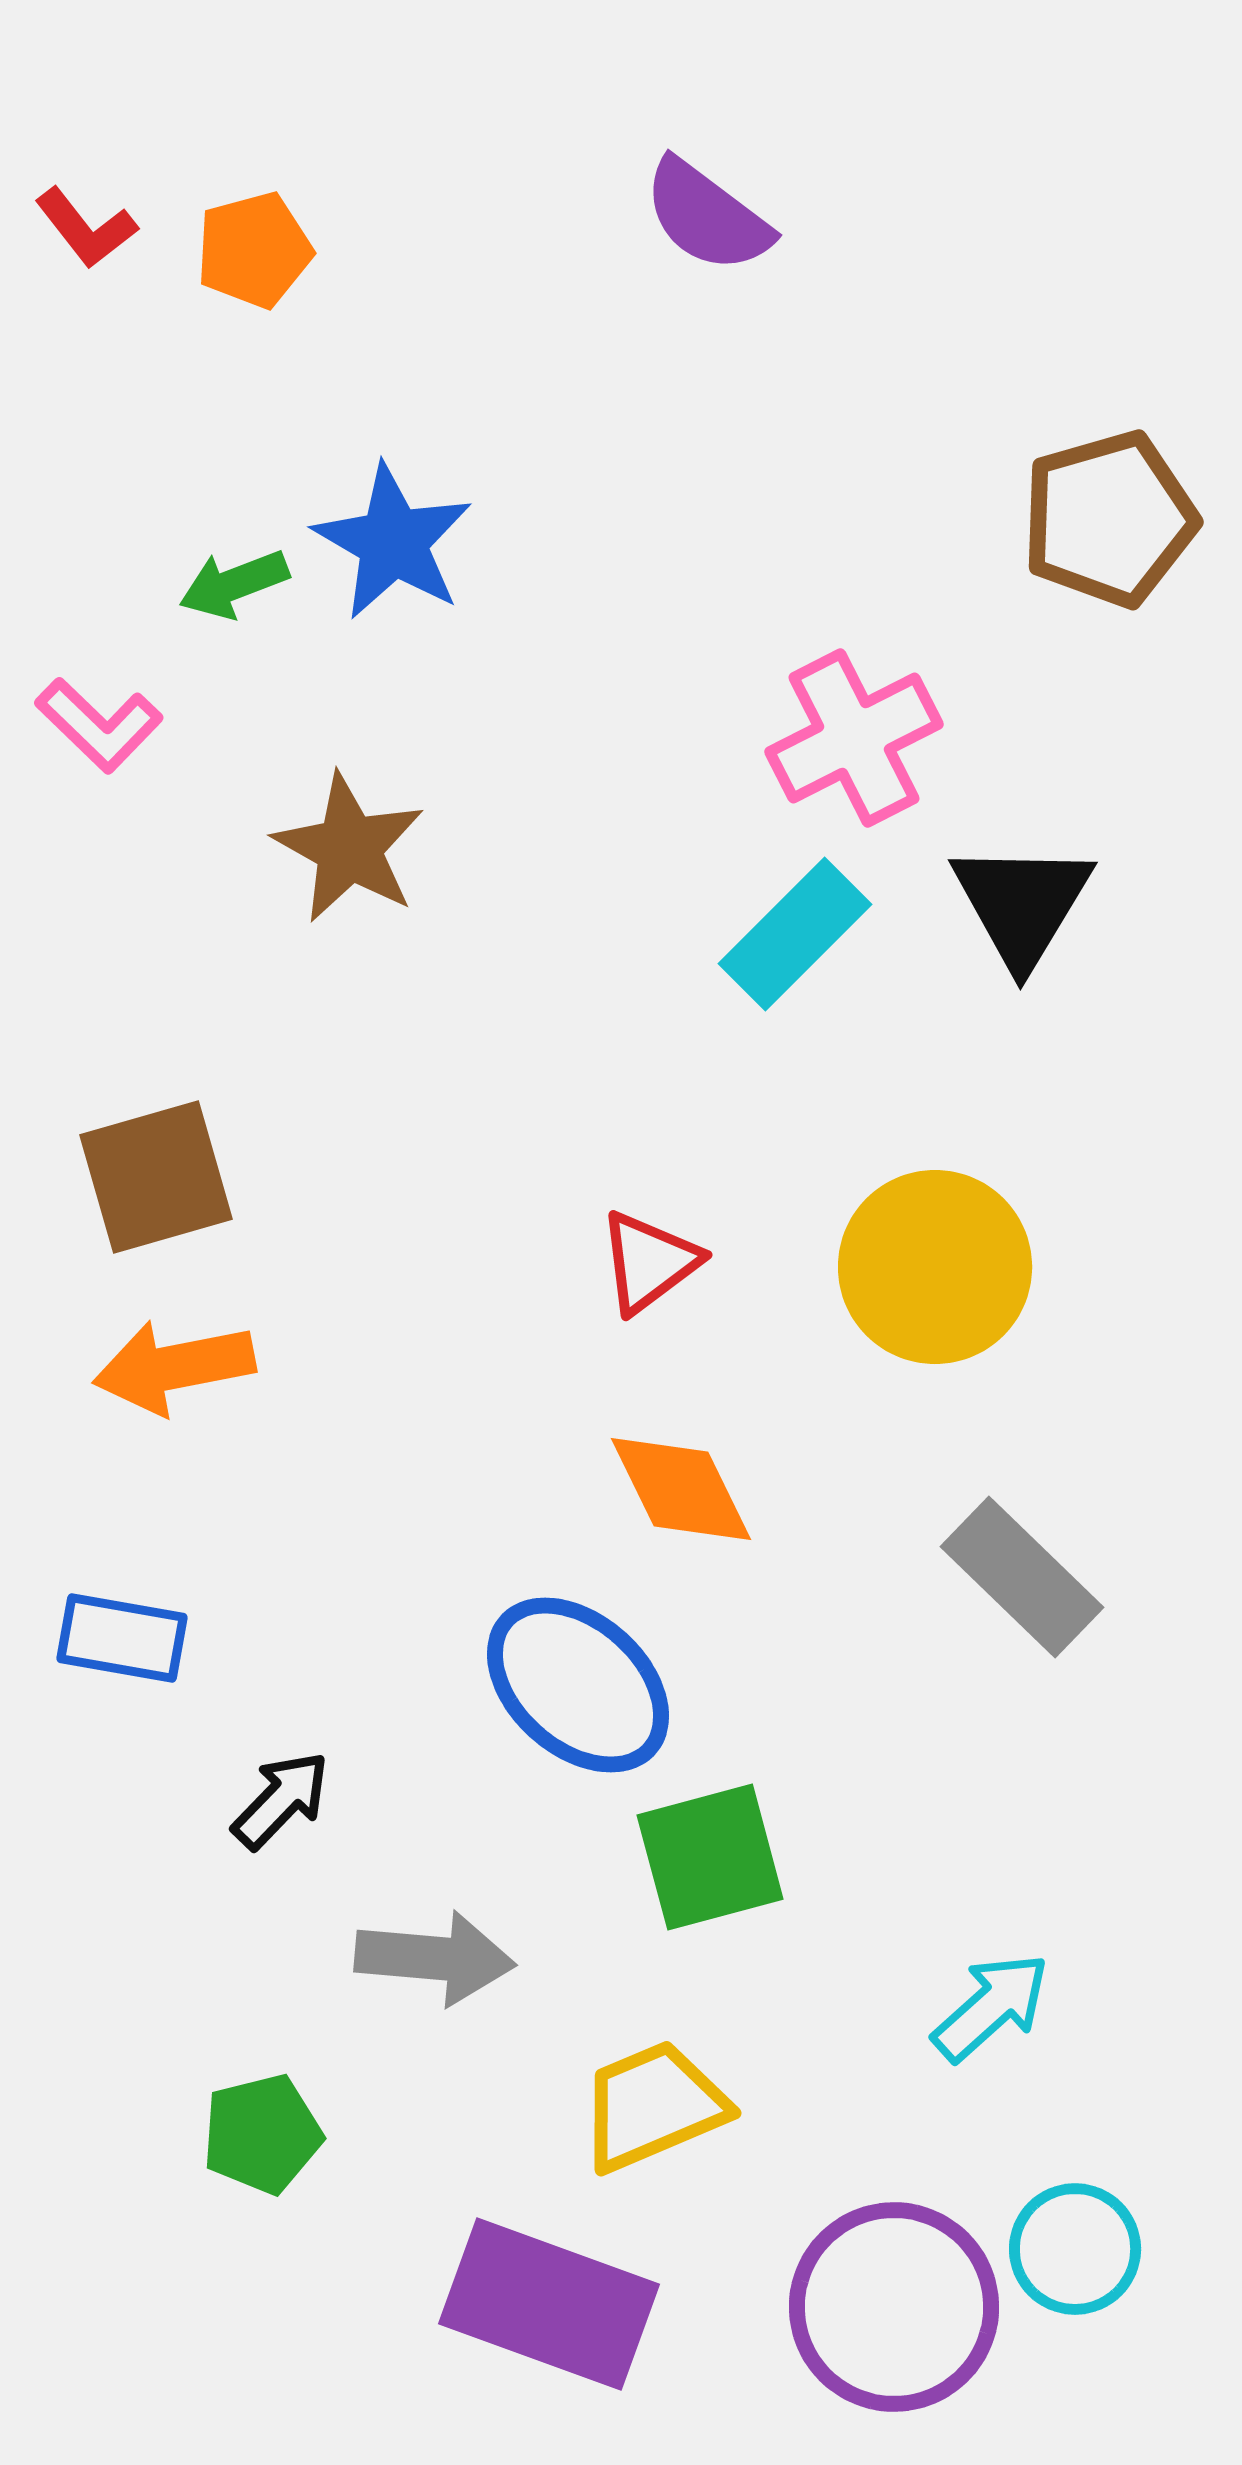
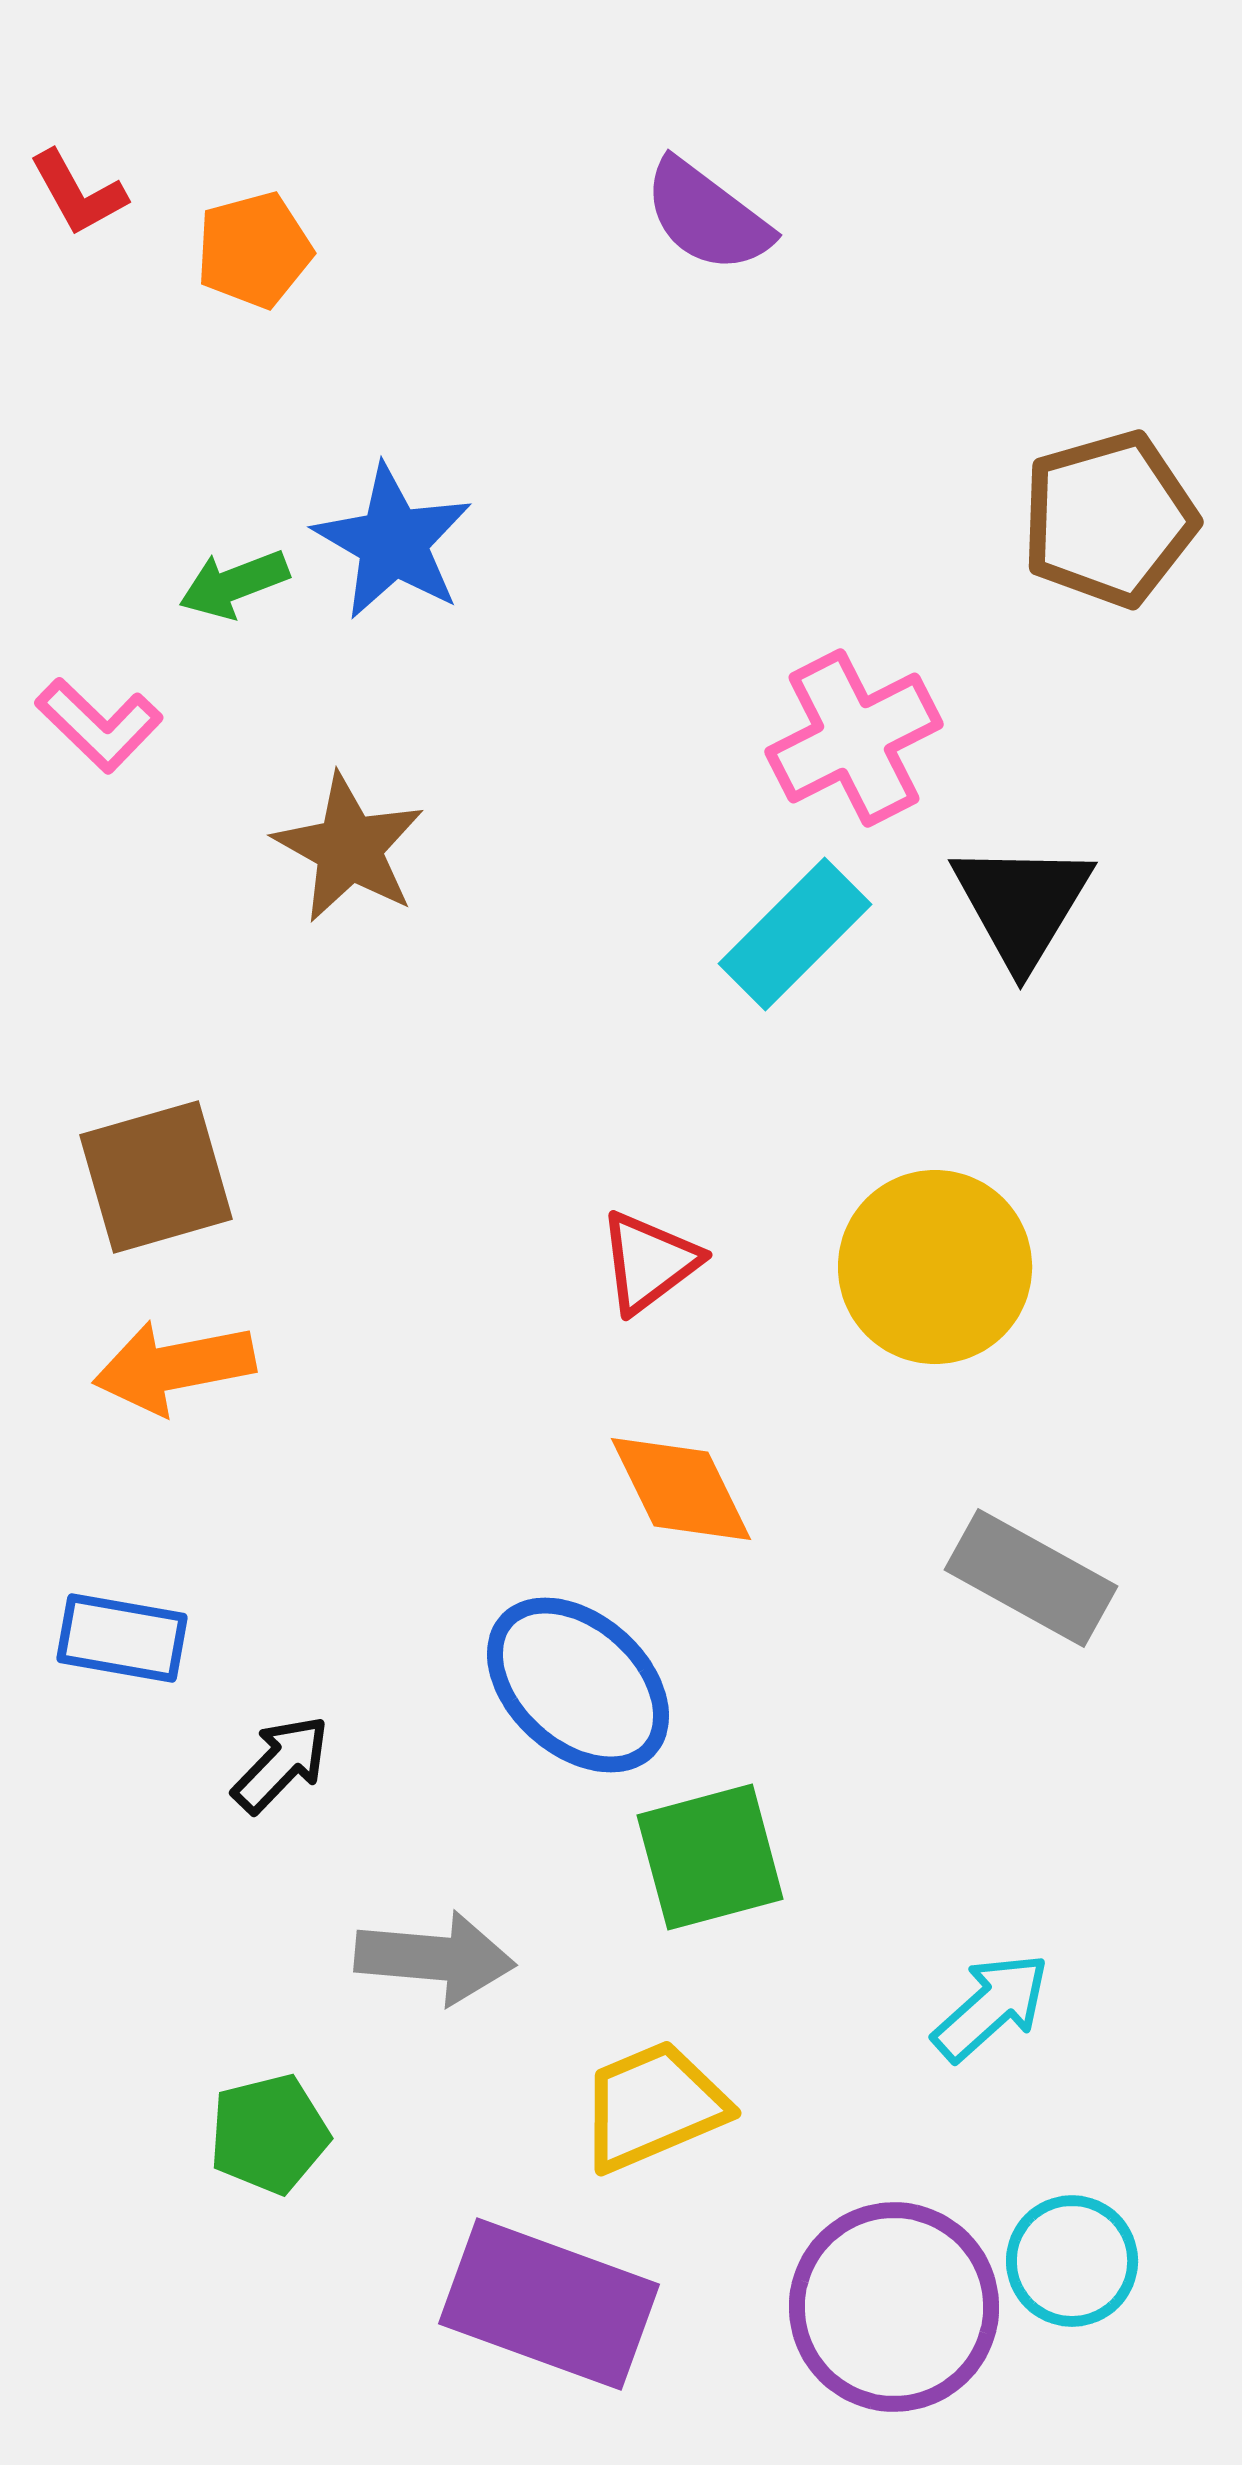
red L-shape: moved 8 px left, 35 px up; rotated 9 degrees clockwise
gray rectangle: moved 9 px right, 1 px down; rotated 15 degrees counterclockwise
black arrow: moved 36 px up
green pentagon: moved 7 px right
cyan circle: moved 3 px left, 12 px down
